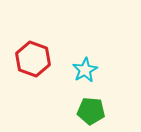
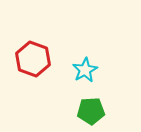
green pentagon: rotated 8 degrees counterclockwise
